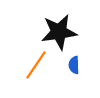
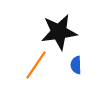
blue semicircle: moved 2 px right
